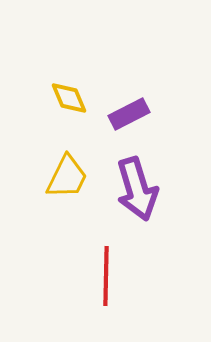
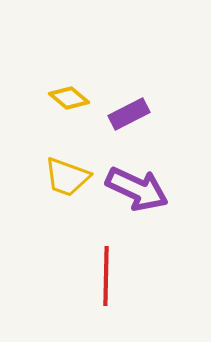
yellow diamond: rotated 27 degrees counterclockwise
yellow trapezoid: rotated 84 degrees clockwise
purple arrow: rotated 48 degrees counterclockwise
